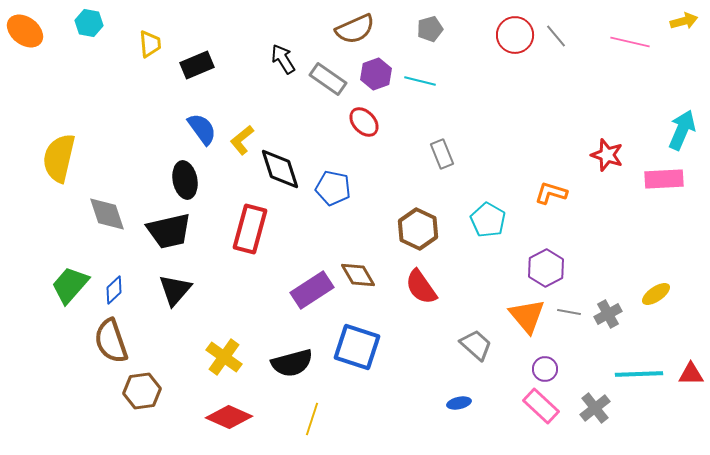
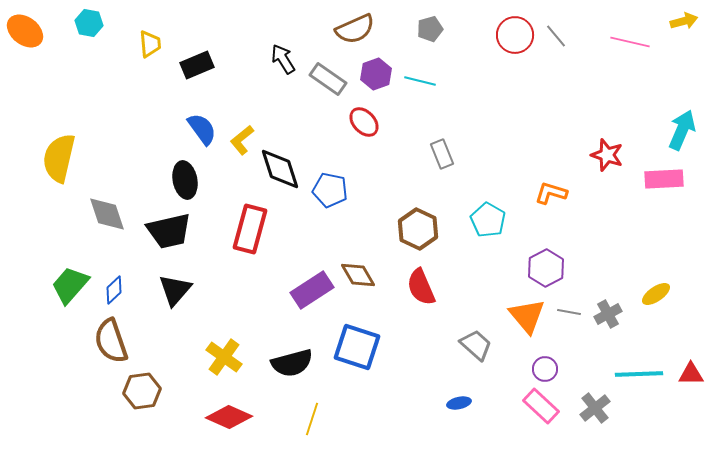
blue pentagon at (333, 188): moved 3 px left, 2 px down
red semicircle at (421, 287): rotated 12 degrees clockwise
